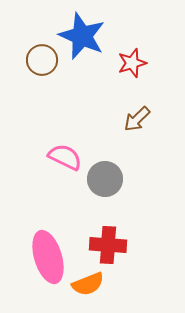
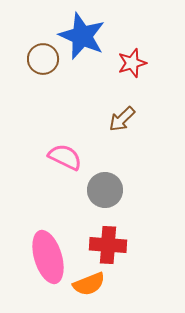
brown circle: moved 1 px right, 1 px up
brown arrow: moved 15 px left
gray circle: moved 11 px down
orange semicircle: moved 1 px right
